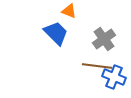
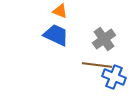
orange triangle: moved 9 px left
blue trapezoid: moved 2 px down; rotated 20 degrees counterclockwise
brown line: moved 1 px up
